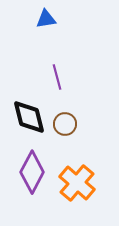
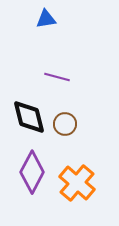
purple line: rotated 60 degrees counterclockwise
